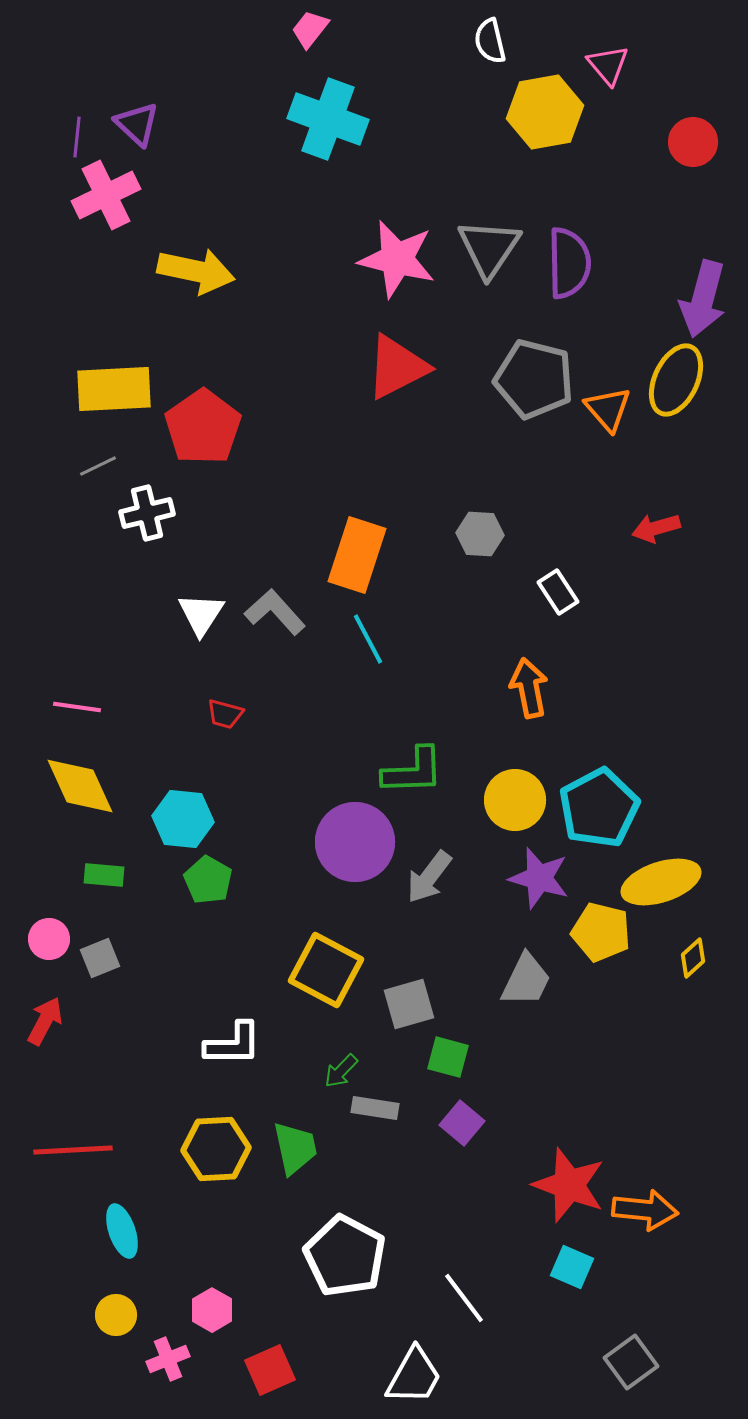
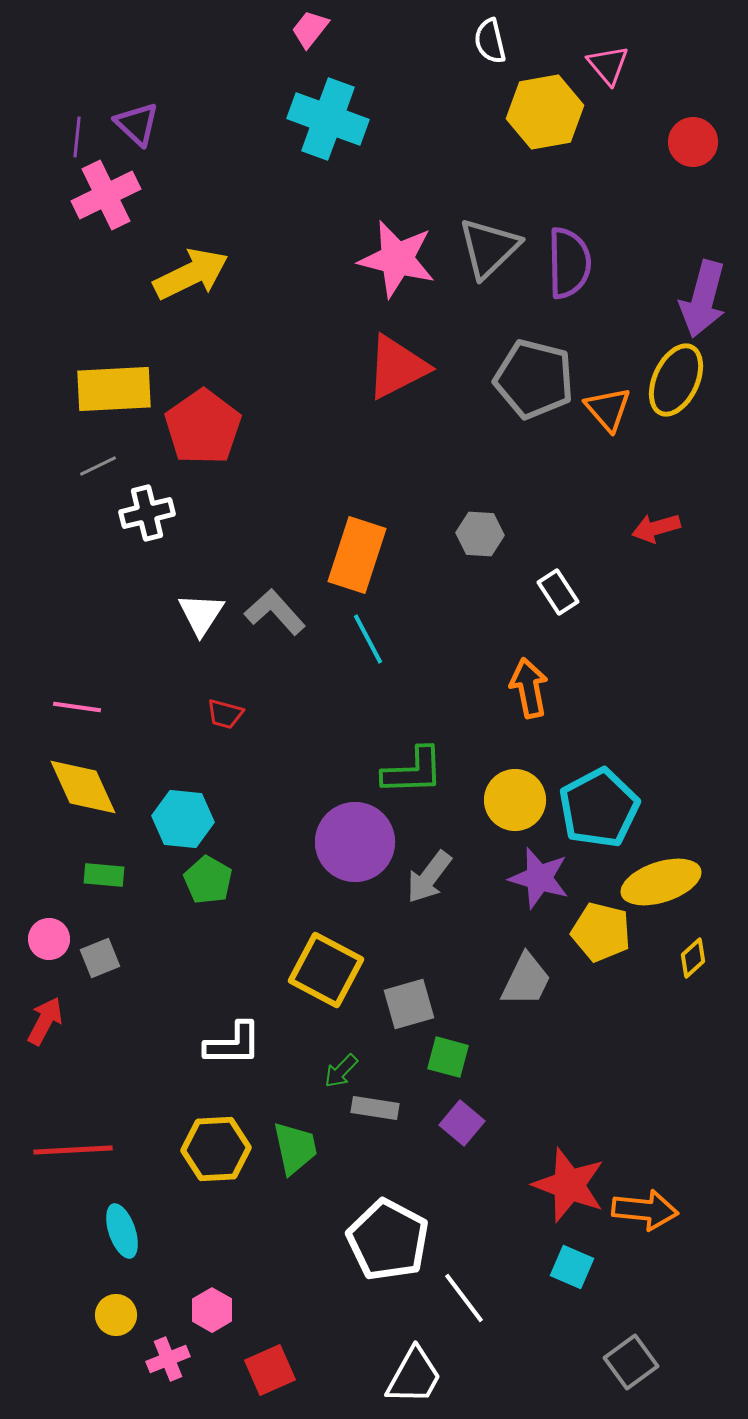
gray triangle at (489, 248): rotated 12 degrees clockwise
yellow arrow at (196, 271): moved 5 px left, 3 px down; rotated 38 degrees counterclockwise
yellow diamond at (80, 786): moved 3 px right, 1 px down
white pentagon at (345, 1256): moved 43 px right, 16 px up
